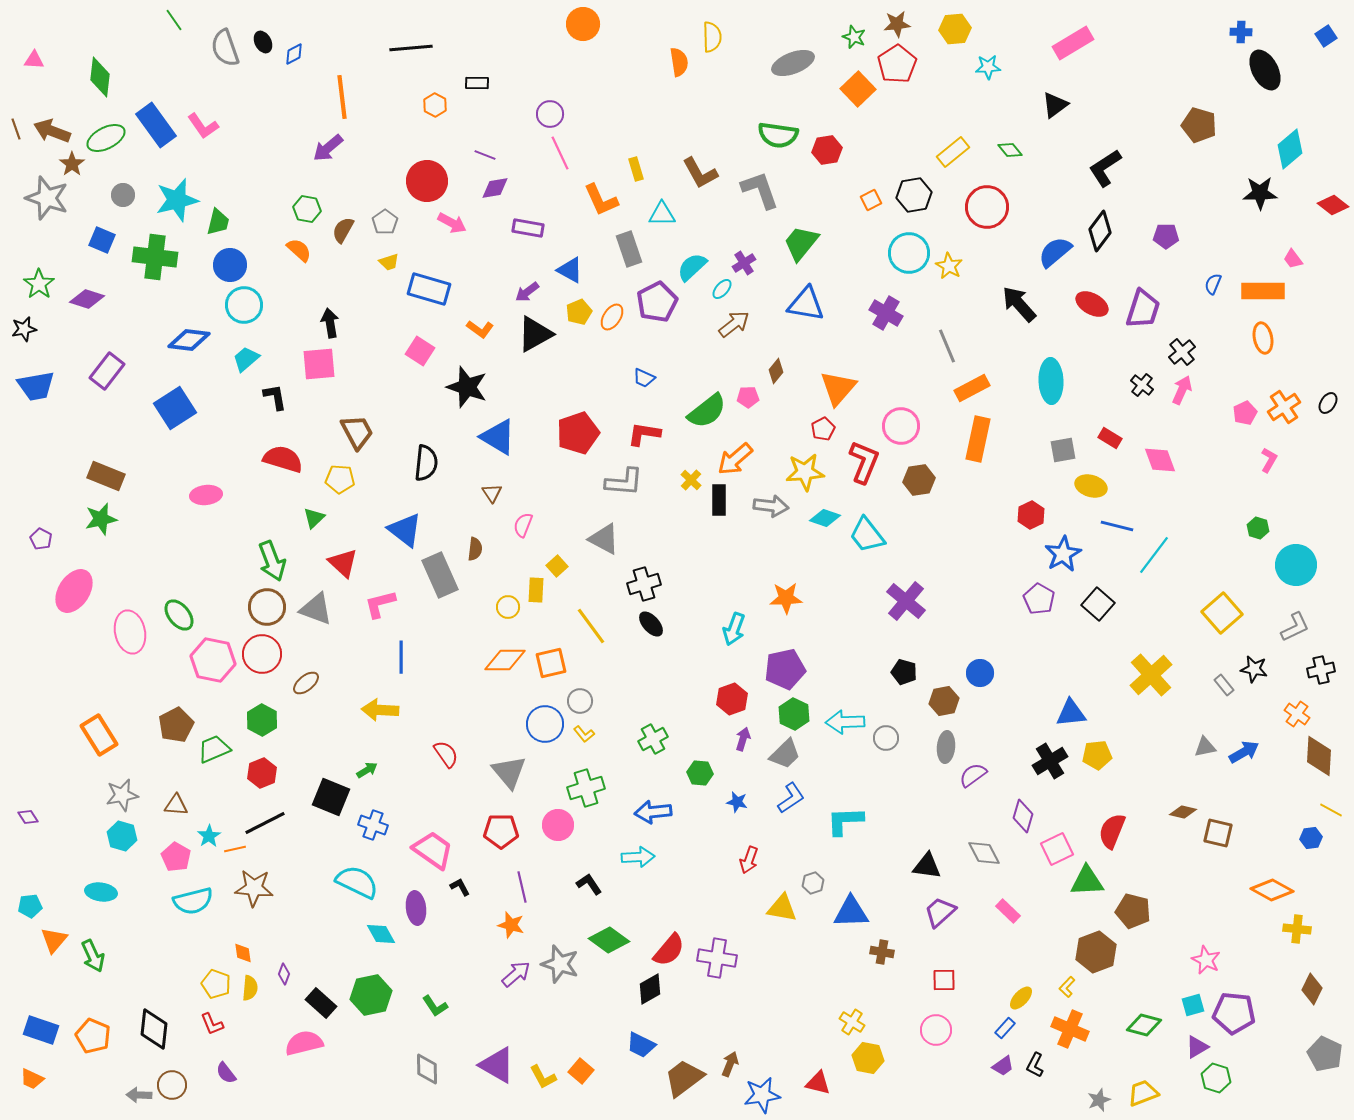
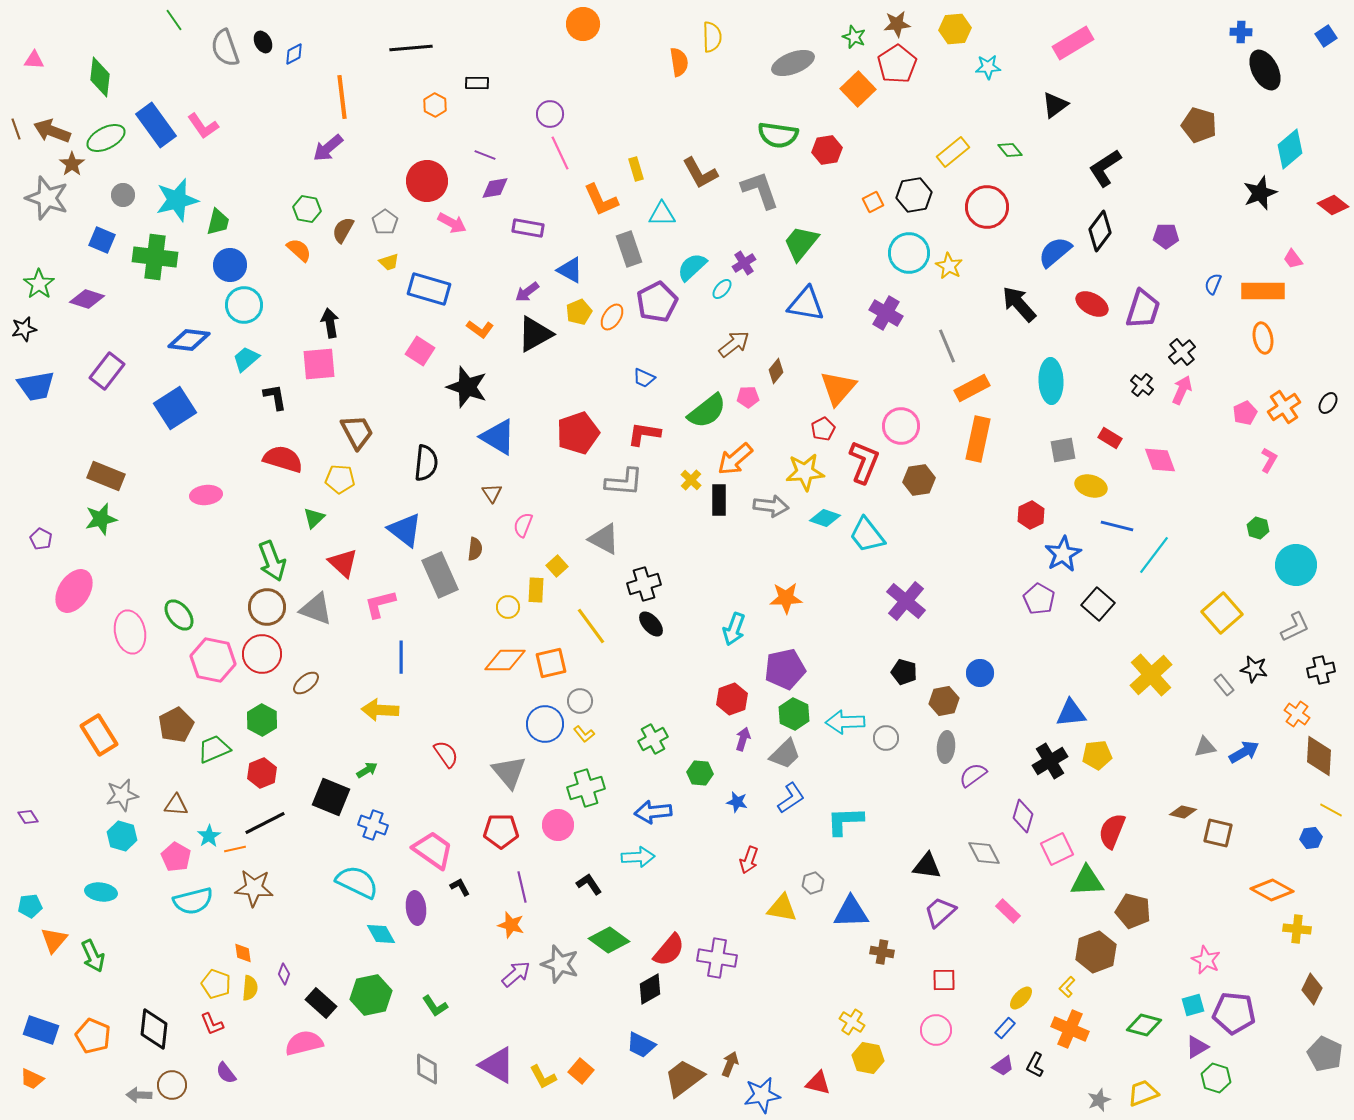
black star at (1260, 193): rotated 20 degrees counterclockwise
orange square at (871, 200): moved 2 px right, 2 px down
brown arrow at (734, 324): moved 20 px down
